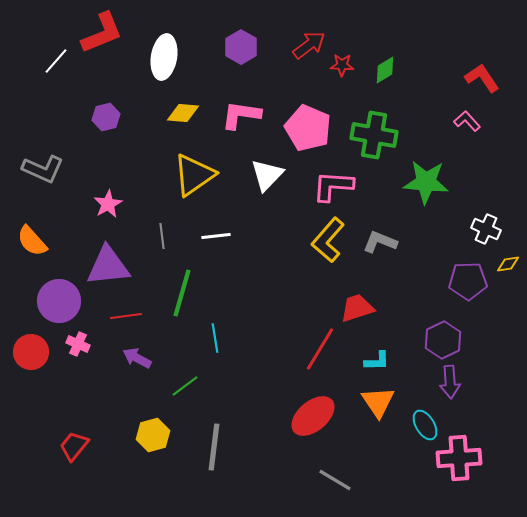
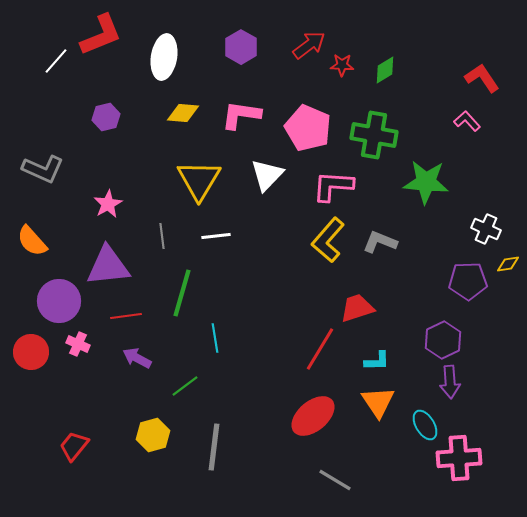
red L-shape at (102, 33): moved 1 px left, 2 px down
yellow triangle at (194, 175): moved 5 px right, 5 px down; rotated 24 degrees counterclockwise
